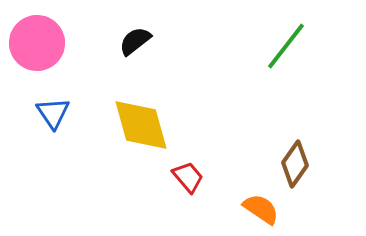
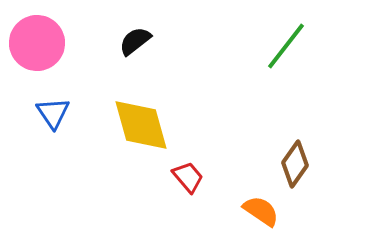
orange semicircle: moved 2 px down
